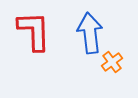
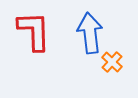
orange cross: rotated 10 degrees counterclockwise
